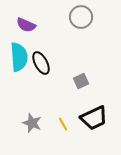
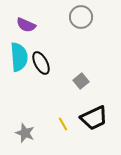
gray square: rotated 14 degrees counterclockwise
gray star: moved 7 px left, 10 px down
